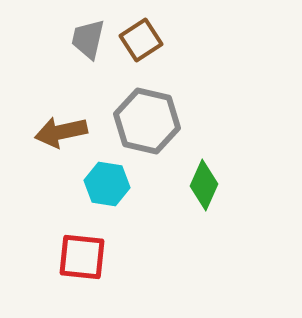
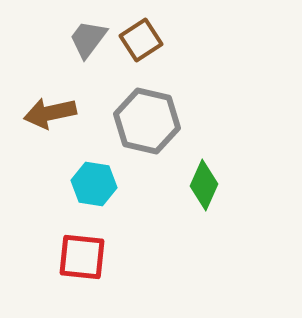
gray trapezoid: rotated 24 degrees clockwise
brown arrow: moved 11 px left, 19 px up
cyan hexagon: moved 13 px left
